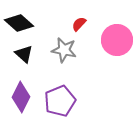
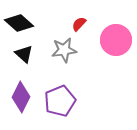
pink circle: moved 1 px left
gray star: rotated 20 degrees counterclockwise
